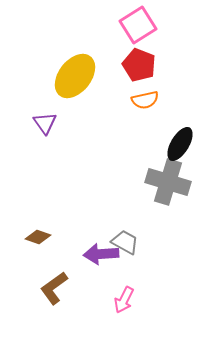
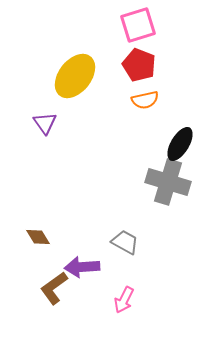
pink square: rotated 15 degrees clockwise
brown diamond: rotated 40 degrees clockwise
purple arrow: moved 19 px left, 13 px down
